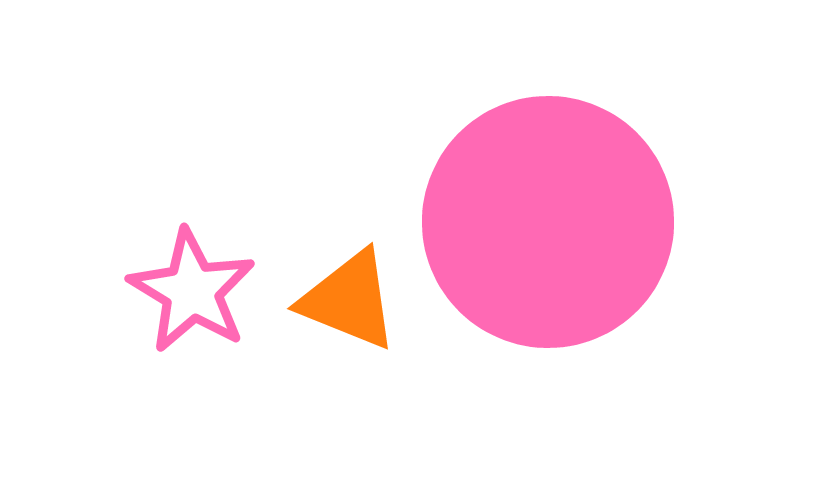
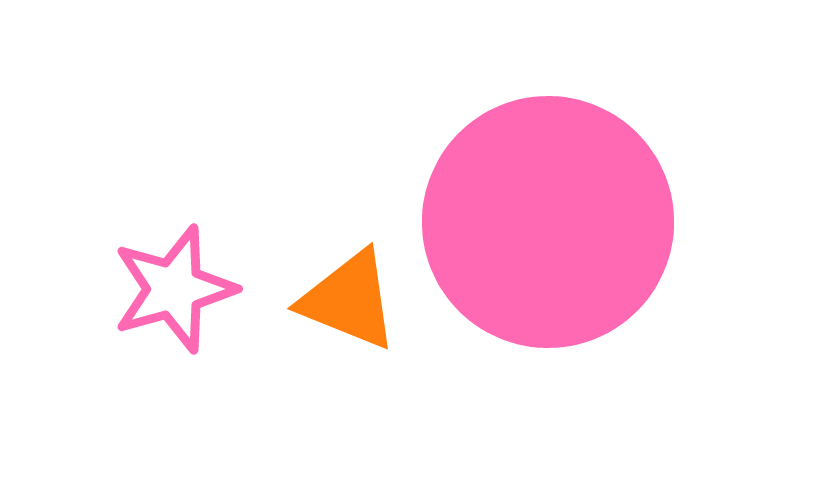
pink star: moved 18 px left, 2 px up; rotated 25 degrees clockwise
